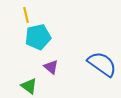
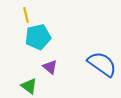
purple triangle: moved 1 px left
